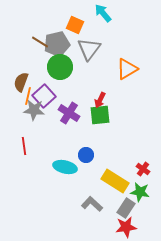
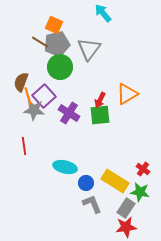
orange square: moved 21 px left
orange triangle: moved 25 px down
orange line: rotated 30 degrees counterclockwise
blue circle: moved 28 px down
gray L-shape: rotated 25 degrees clockwise
